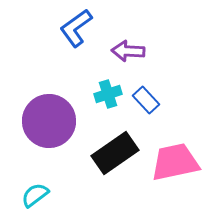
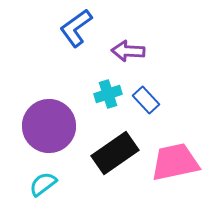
purple circle: moved 5 px down
cyan semicircle: moved 8 px right, 11 px up
